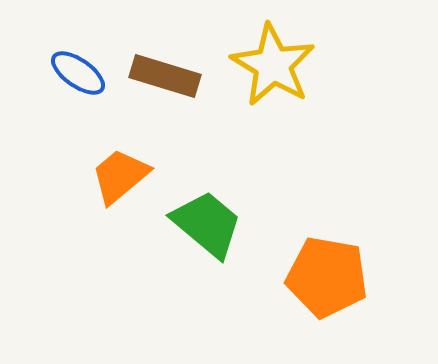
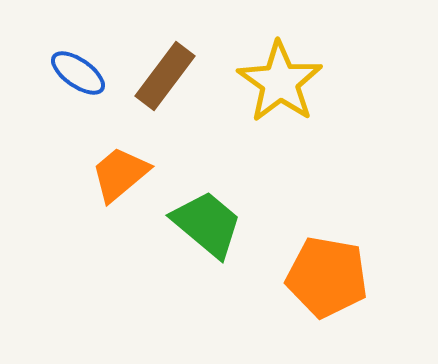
yellow star: moved 7 px right, 17 px down; rotated 4 degrees clockwise
brown rectangle: rotated 70 degrees counterclockwise
orange trapezoid: moved 2 px up
